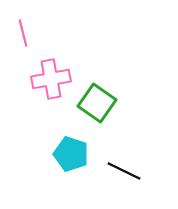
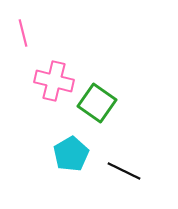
pink cross: moved 3 px right, 2 px down; rotated 24 degrees clockwise
cyan pentagon: rotated 24 degrees clockwise
